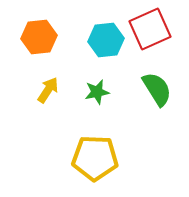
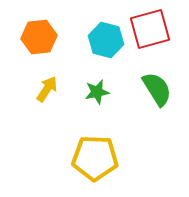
red square: rotated 9 degrees clockwise
cyan hexagon: rotated 20 degrees clockwise
yellow arrow: moved 1 px left, 1 px up
